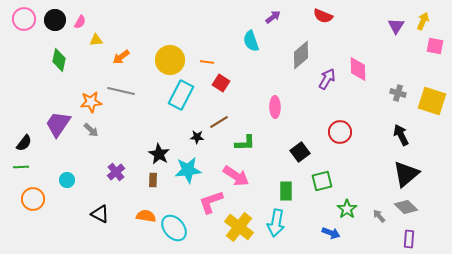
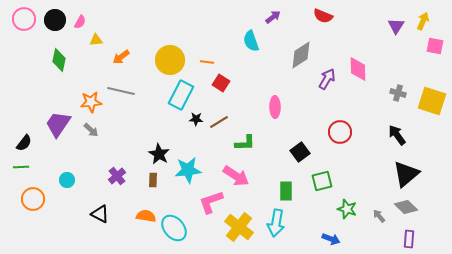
gray diamond at (301, 55): rotated 8 degrees clockwise
black arrow at (401, 135): moved 4 px left; rotated 10 degrees counterclockwise
black star at (197, 137): moved 1 px left, 18 px up
purple cross at (116, 172): moved 1 px right, 4 px down
green star at (347, 209): rotated 18 degrees counterclockwise
blue arrow at (331, 233): moved 6 px down
